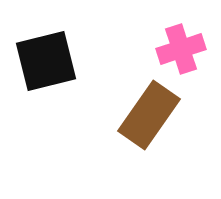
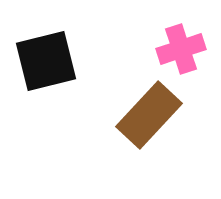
brown rectangle: rotated 8 degrees clockwise
